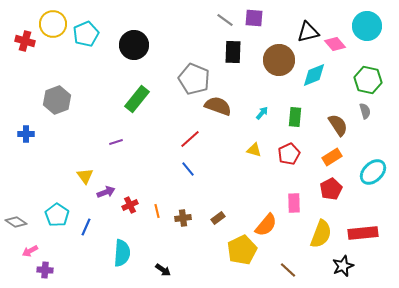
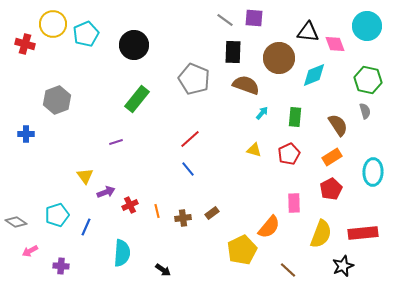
black triangle at (308, 32): rotated 20 degrees clockwise
red cross at (25, 41): moved 3 px down
pink diamond at (335, 44): rotated 20 degrees clockwise
brown circle at (279, 60): moved 2 px up
brown semicircle at (218, 106): moved 28 px right, 21 px up
cyan ellipse at (373, 172): rotated 44 degrees counterclockwise
cyan pentagon at (57, 215): rotated 20 degrees clockwise
brown rectangle at (218, 218): moved 6 px left, 5 px up
orange semicircle at (266, 225): moved 3 px right, 2 px down
purple cross at (45, 270): moved 16 px right, 4 px up
